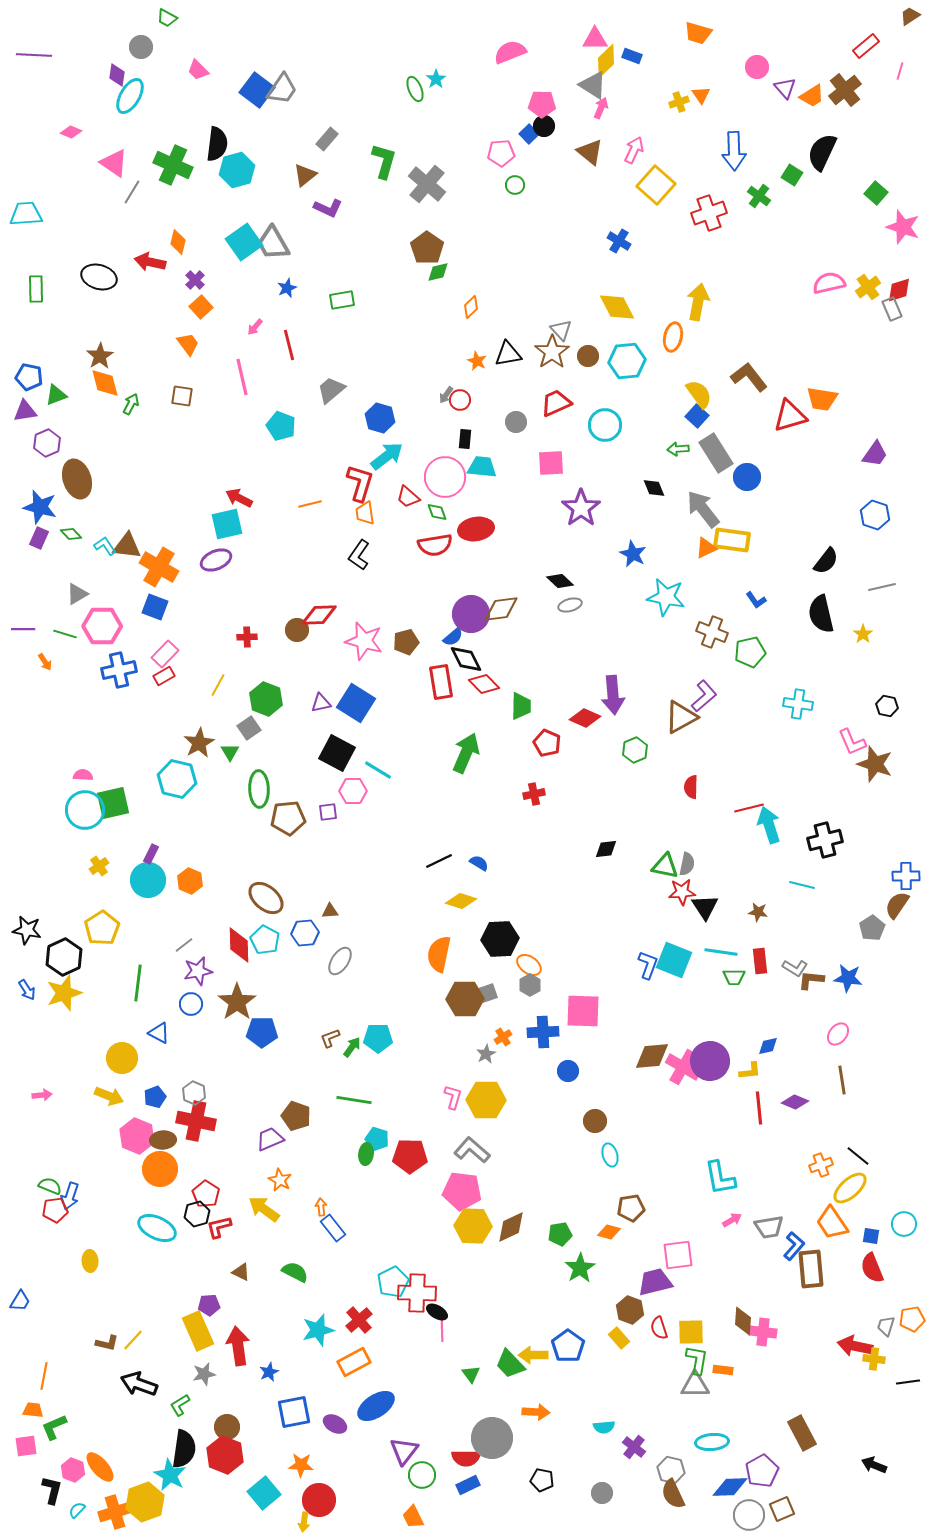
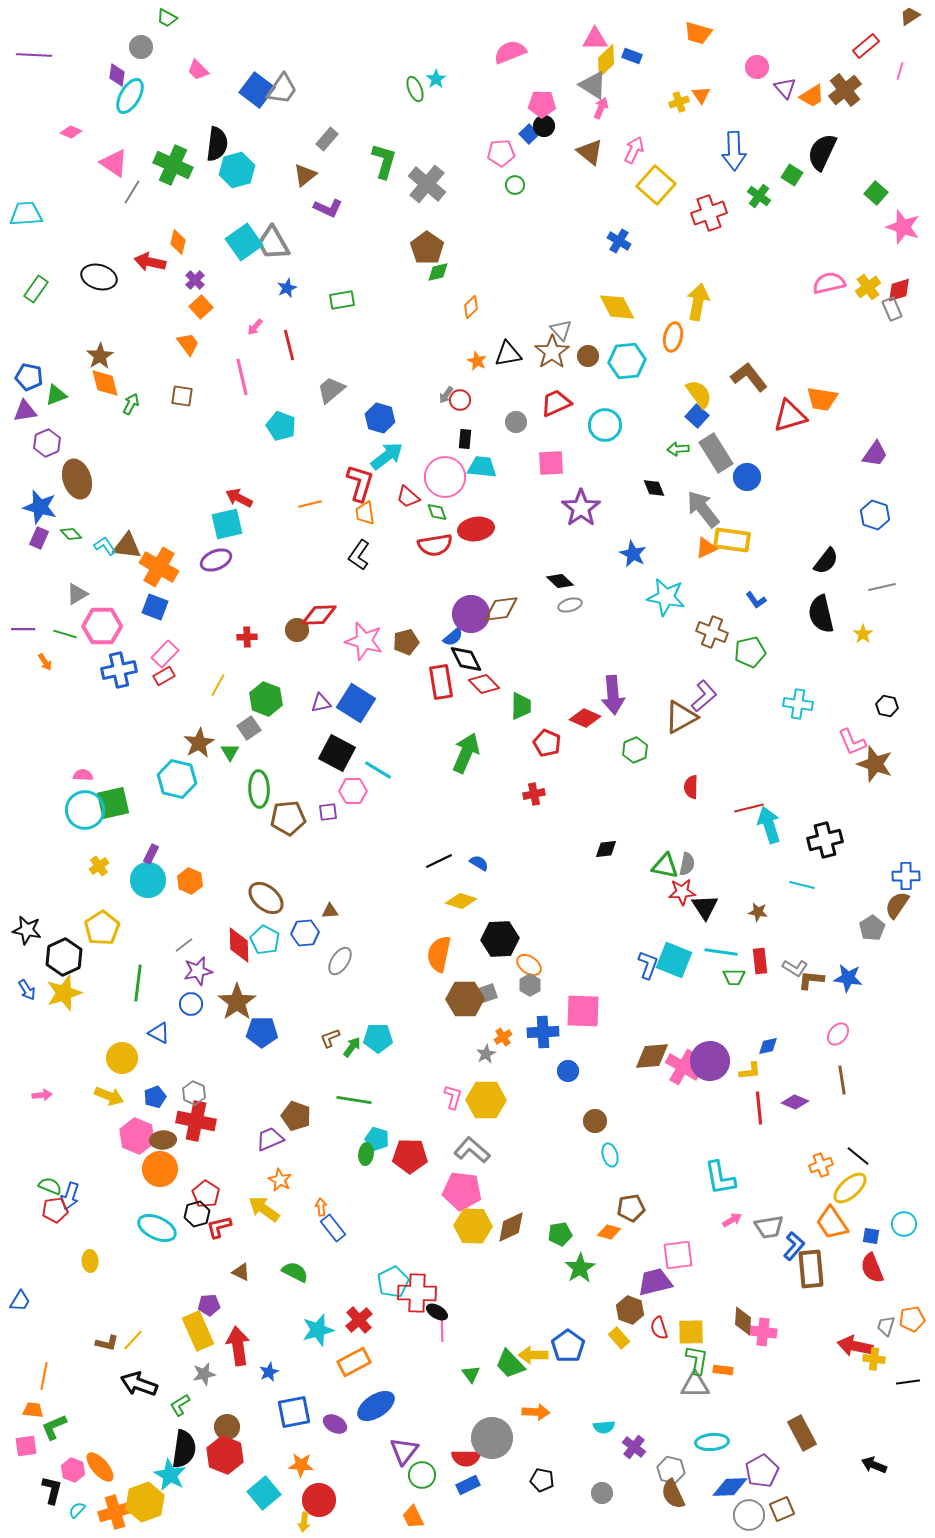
green rectangle at (36, 289): rotated 36 degrees clockwise
